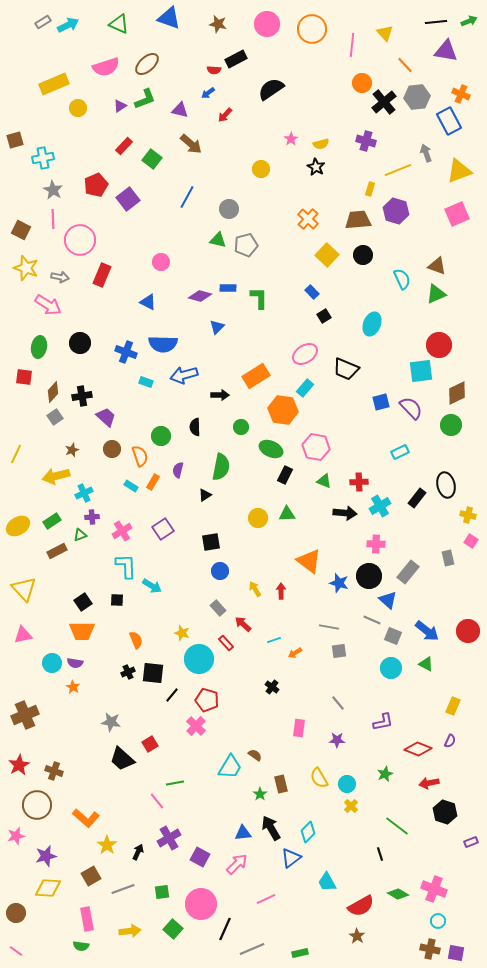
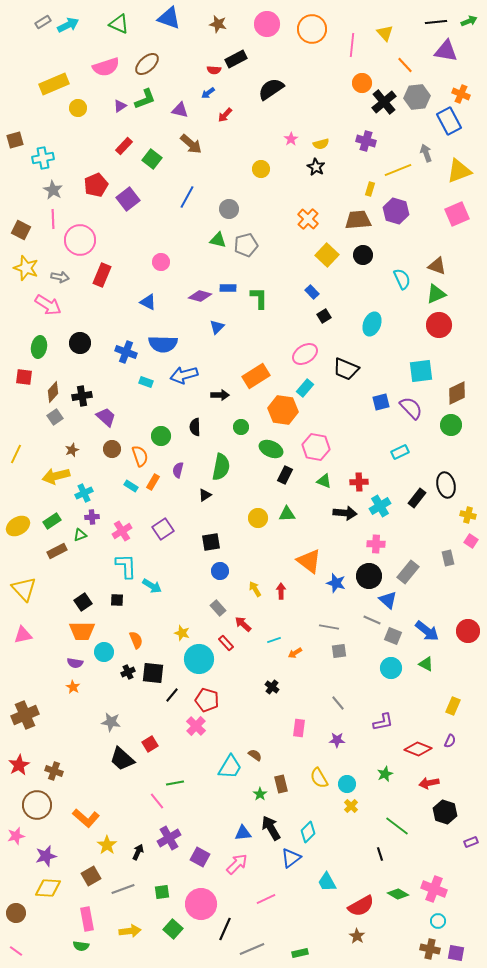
red circle at (439, 345): moved 20 px up
blue star at (339, 583): moved 3 px left
cyan circle at (52, 663): moved 52 px right, 11 px up
